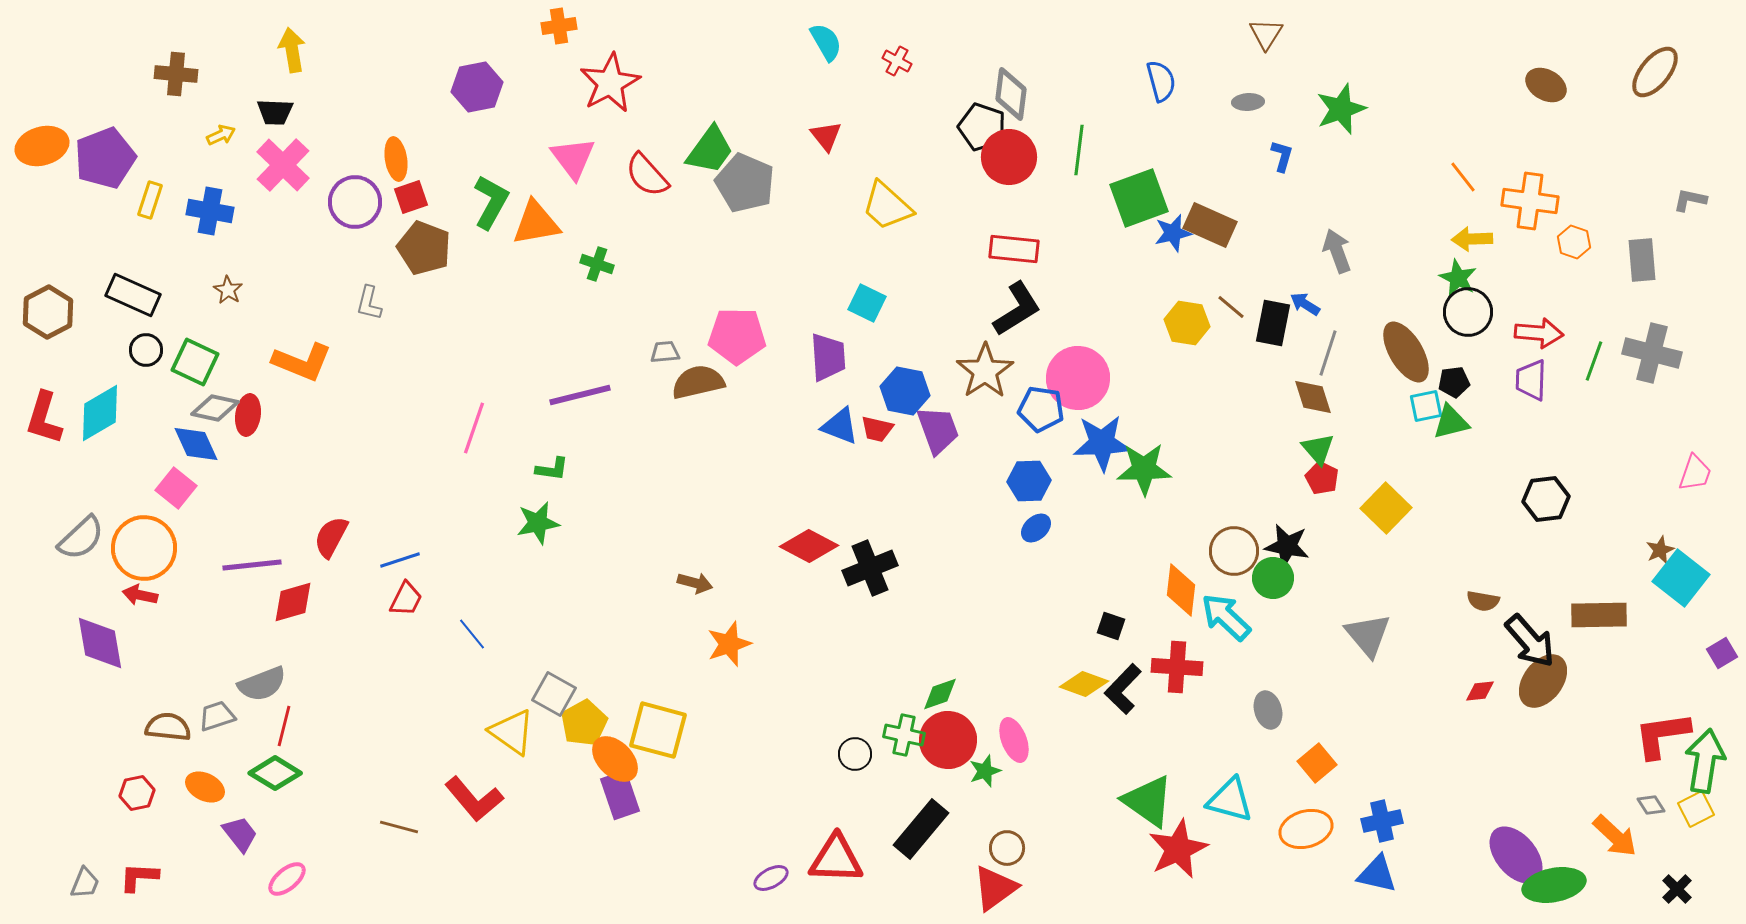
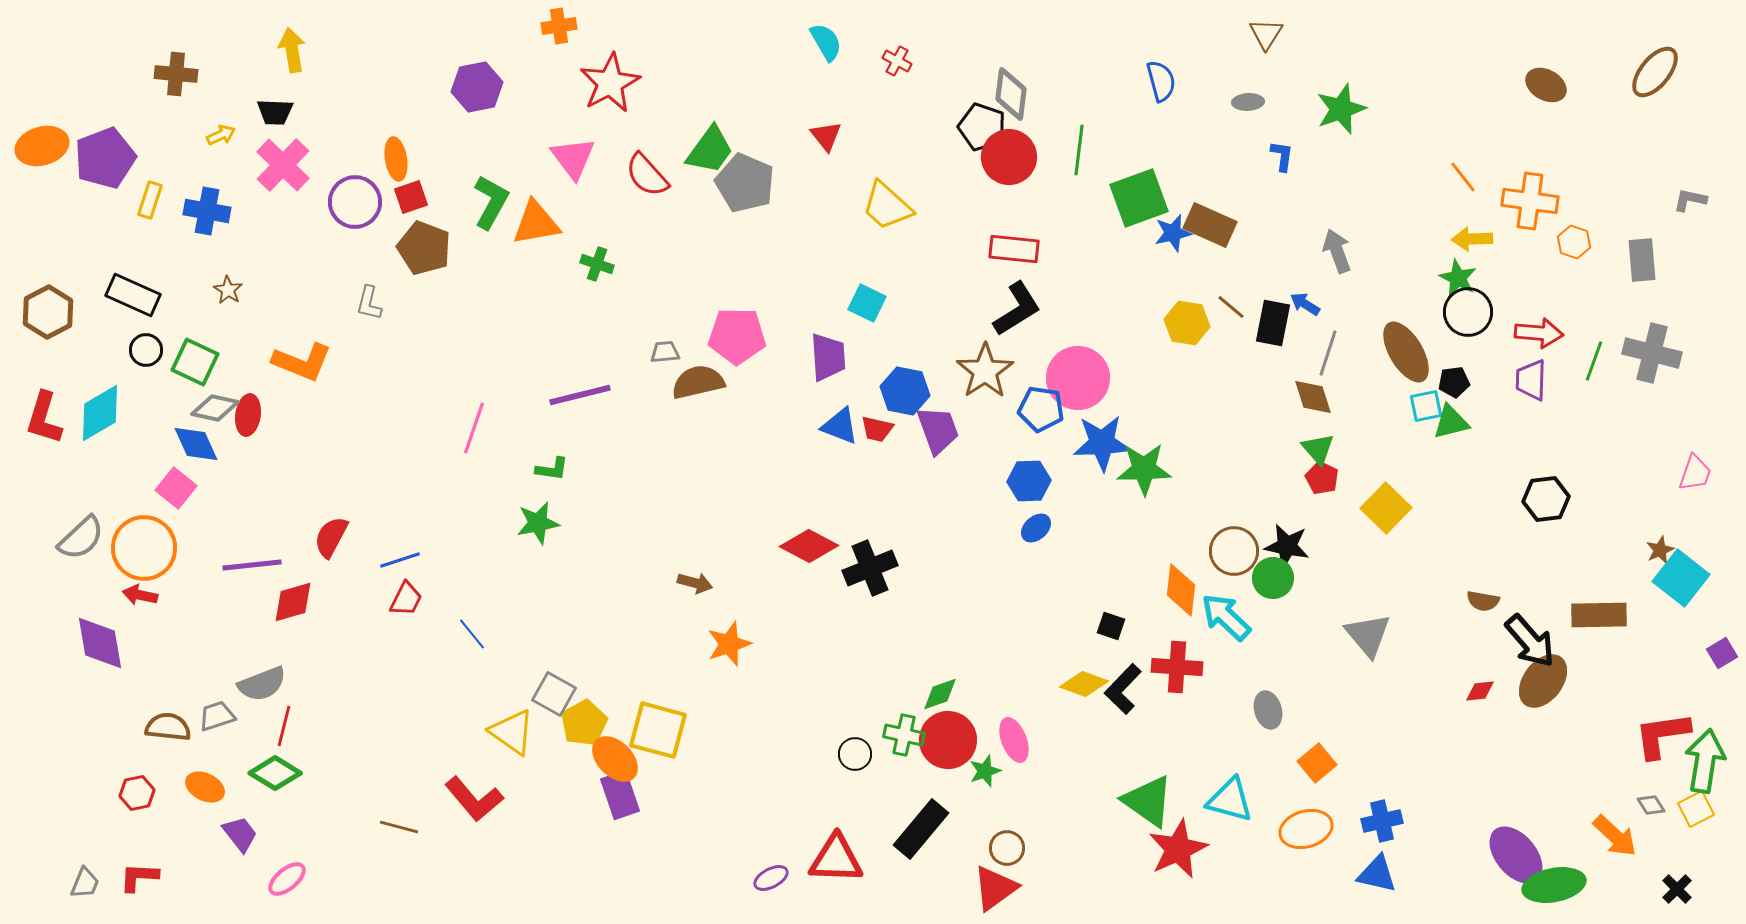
blue L-shape at (1282, 156): rotated 8 degrees counterclockwise
blue cross at (210, 211): moved 3 px left
